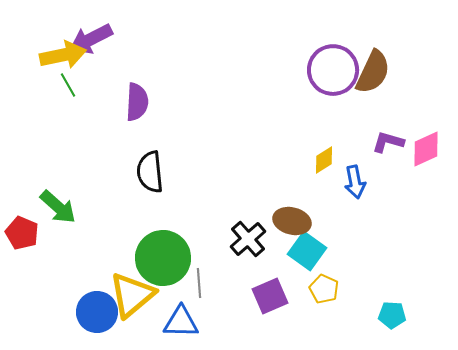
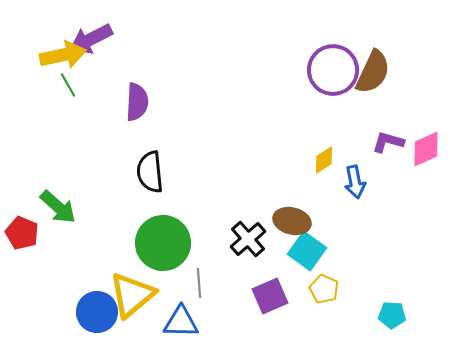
green circle: moved 15 px up
